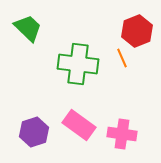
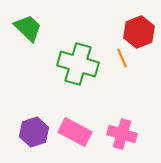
red hexagon: moved 2 px right, 1 px down
green cross: rotated 9 degrees clockwise
pink rectangle: moved 4 px left, 7 px down; rotated 8 degrees counterclockwise
pink cross: rotated 8 degrees clockwise
